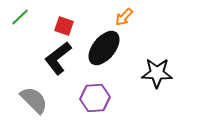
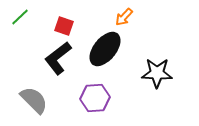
black ellipse: moved 1 px right, 1 px down
